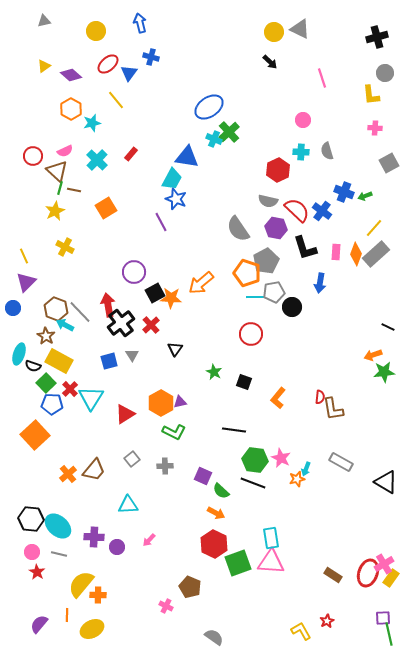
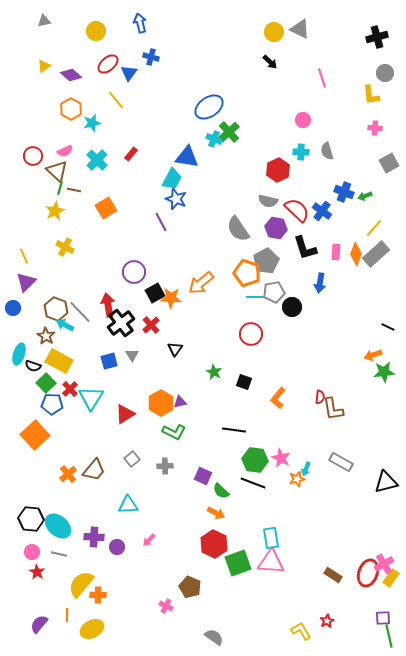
black triangle at (386, 482): rotated 45 degrees counterclockwise
green line at (389, 634): moved 2 px down
